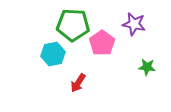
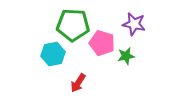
pink pentagon: rotated 20 degrees counterclockwise
green star: moved 21 px left, 11 px up; rotated 18 degrees counterclockwise
